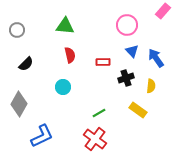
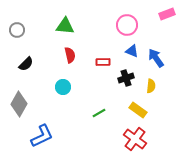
pink rectangle: moved 4 px right, 3 px down; rotated 28 degrees clockwise
blue triangle: rotated 24 degrees counterclockwise
red cross: moved 40 px right
